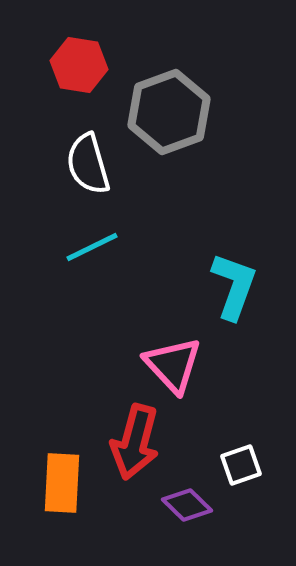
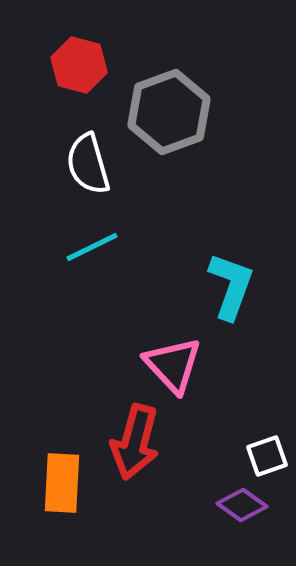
red hexagon: rotated 6 degrees clockwise
cyan L-shape: moved 3 px left
white square: moved 26 px right, 9 px up
purple diamond: moved 55 px right; rotated 9 degrees counterclockwise
